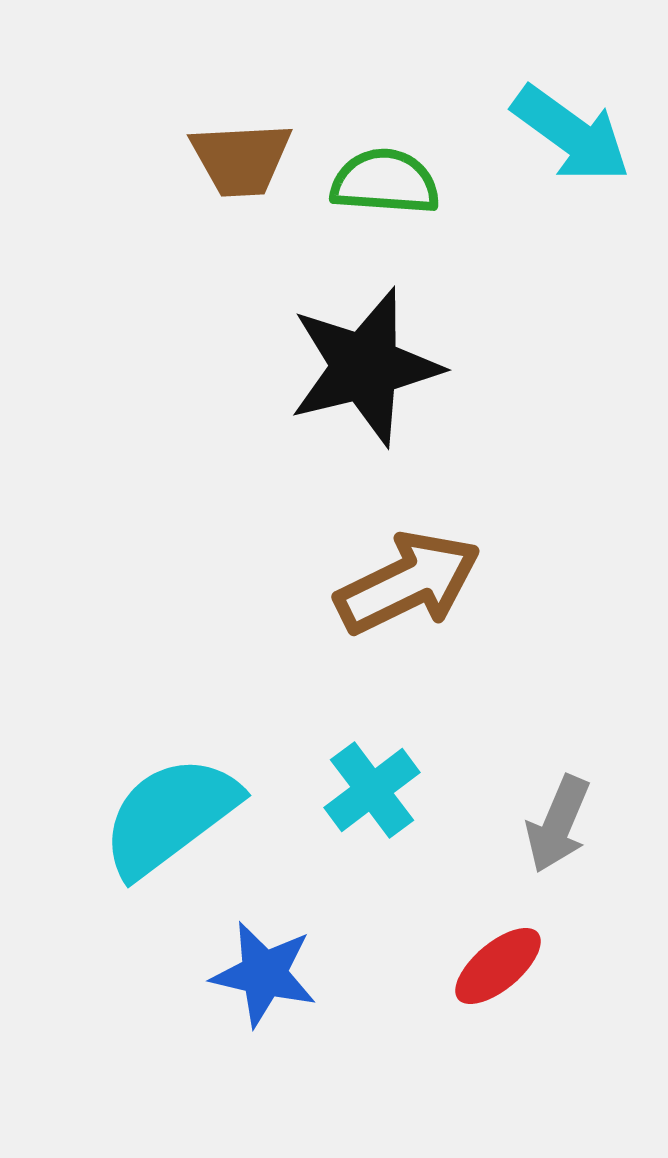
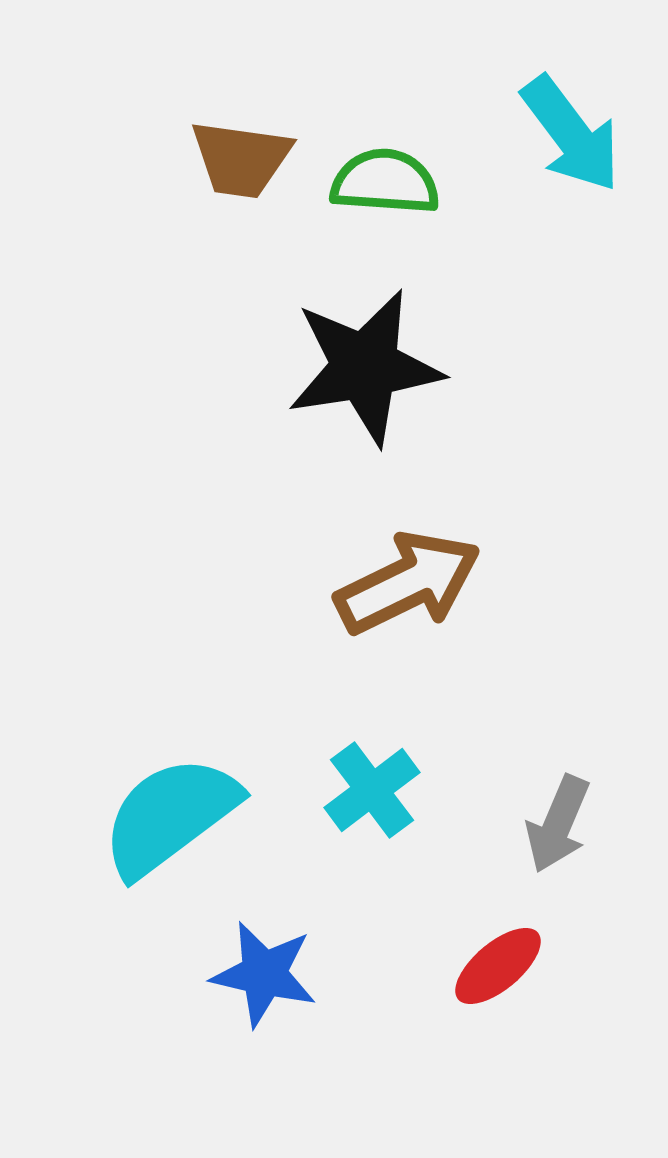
cyan arrow: rotated 17 degrees clockwise
brown trapezoid: rotated 11 degrees clockwise
black star: rotated 5 degrees clockwise
